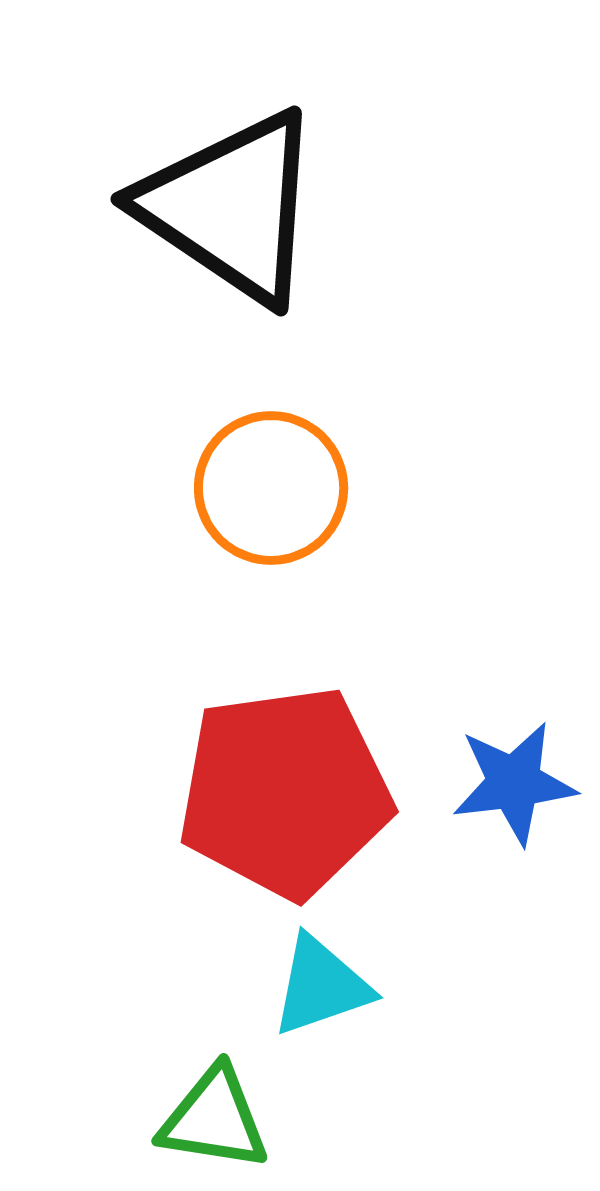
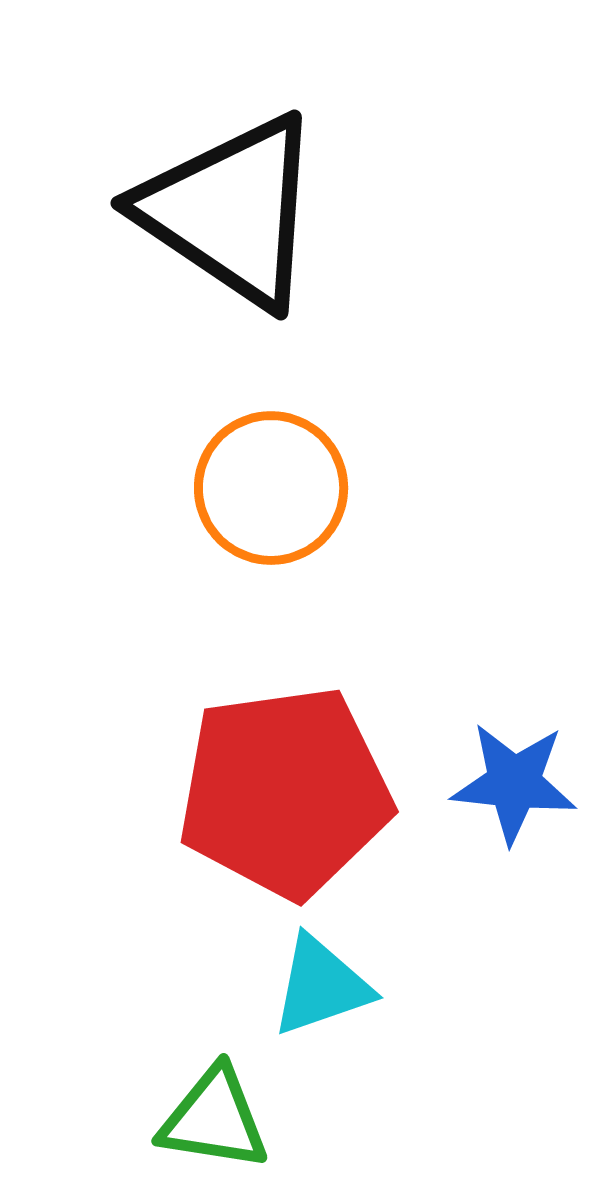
black triangle: moved 4 px down
blue star: rotated 13 degrees clockwise
